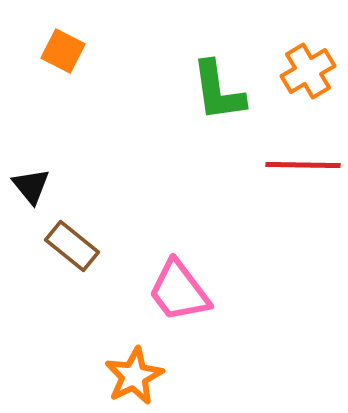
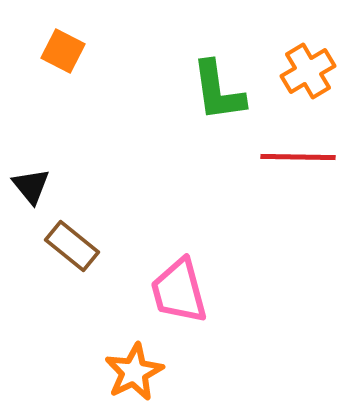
red line: moved 5 px left, 8 px up
pink trapezoid: rotated 22 degrees clockwise
orange star: moved 4 px up
